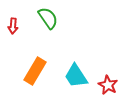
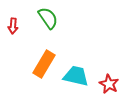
orange rectangle: moved 9 px right, 7 px up
cyan trapezoid: rotated 136 degrees clockwise
red star: moved 1 px right, 1 px up
